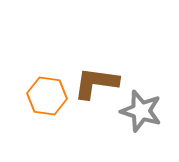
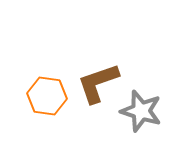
brown L-shape: moved 2 px right; rotated 27 degrees counterclockwise
